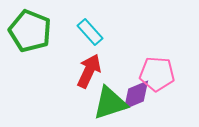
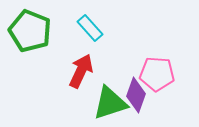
cyan rectangle: moved 4 px up
red arrow: moved 8 px left
purple diamond: rotated 48 degrees counterclockwise
